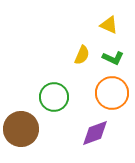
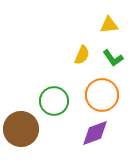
yellow triangle: rotated 30 degrees counterclockwise
green L-shape: rotated 30 degrees clockwise
orange circle: moved 10 px left, 2 px down
green circle: moved 4 px down
